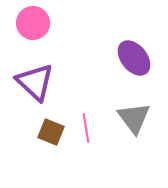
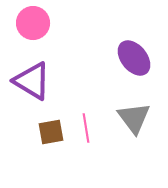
purple triangle: moved 3 px left, 1 px up; rotated 12 degrees counterclockwise
brown square: rotated 32 degrees counterclockwise
